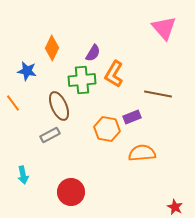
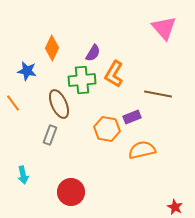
brown ellipse: moved 2 px up
gray rectangle: rotated 42 degrees counterclockwise
orange semicircle: moved 3 px up; rotated 8 degrees counterclockwise
